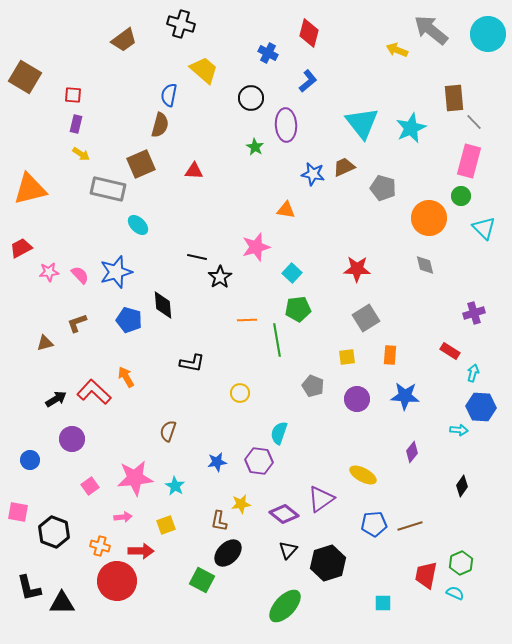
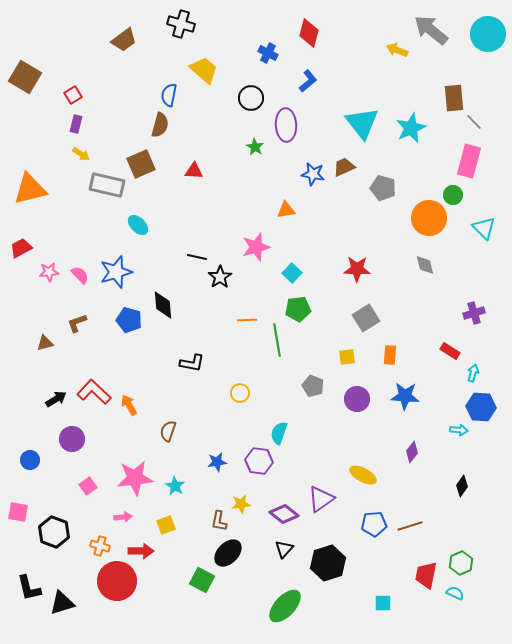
red square at (73, 95): rotated 36 degrees counterclockwise
gray rectangle at (108, 189): moved 1 px left, 4 px up
green circle at (461, 196): moved 8 px left, 1 px up
orange triangle at (286, 210): rotated 18 degrees counterclockwise
orange arrow at (126, 377): moved 3 px right, 28 px down
pink square at (90, 486): moved 2 px left
black triangle at (288, 550): moved 4 px left, 1 px up
black triangle at (62, 603): rotated 16 degrees counterclockwise
